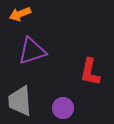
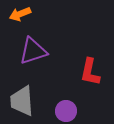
purple triangle: moved 1 px right
gray trapezoid: moved 2 px right
purple circle: moved 3 px right, 3 px down
